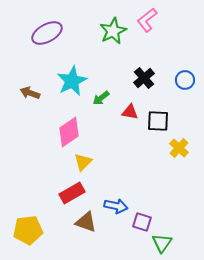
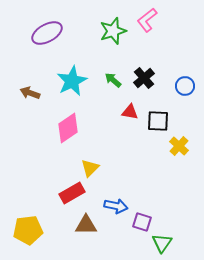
green star: rotated 8 degrees clockwise
blue circle: moved 6 px down
green arrow: moved 12 px right, 18 px up; rotated 78 degrees clockwise
pink diamond: moved 1 px left, 4 px up
yellow cross: moved 2 px up
yellow triangle: moved 7 px right, 6 px down
brown triangle: moved 3 px down; rotated 20 degrees counterclockwise
